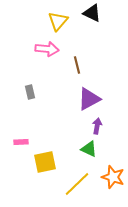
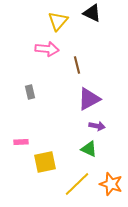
purple arrow: rotated 91 degrees clockwise
orange star: moved 2 px left, 7 px down
